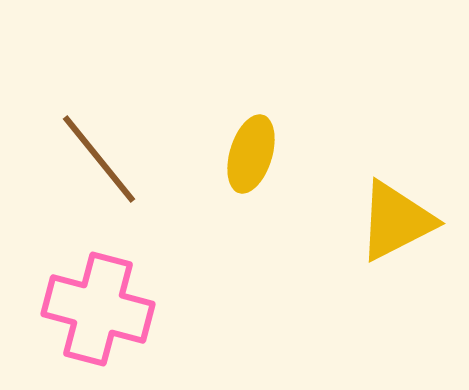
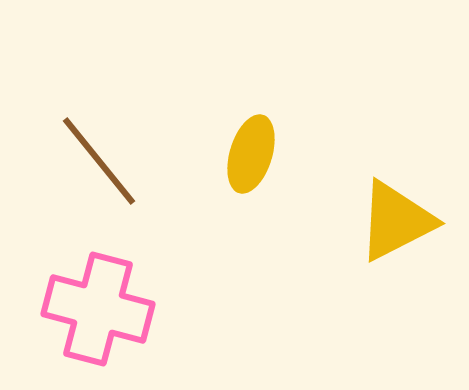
brown line: moved 2 px down
